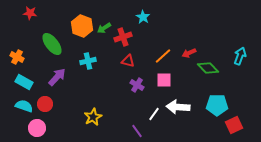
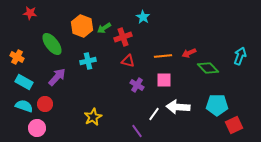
orange line: rotated 36 degrees clockwise
